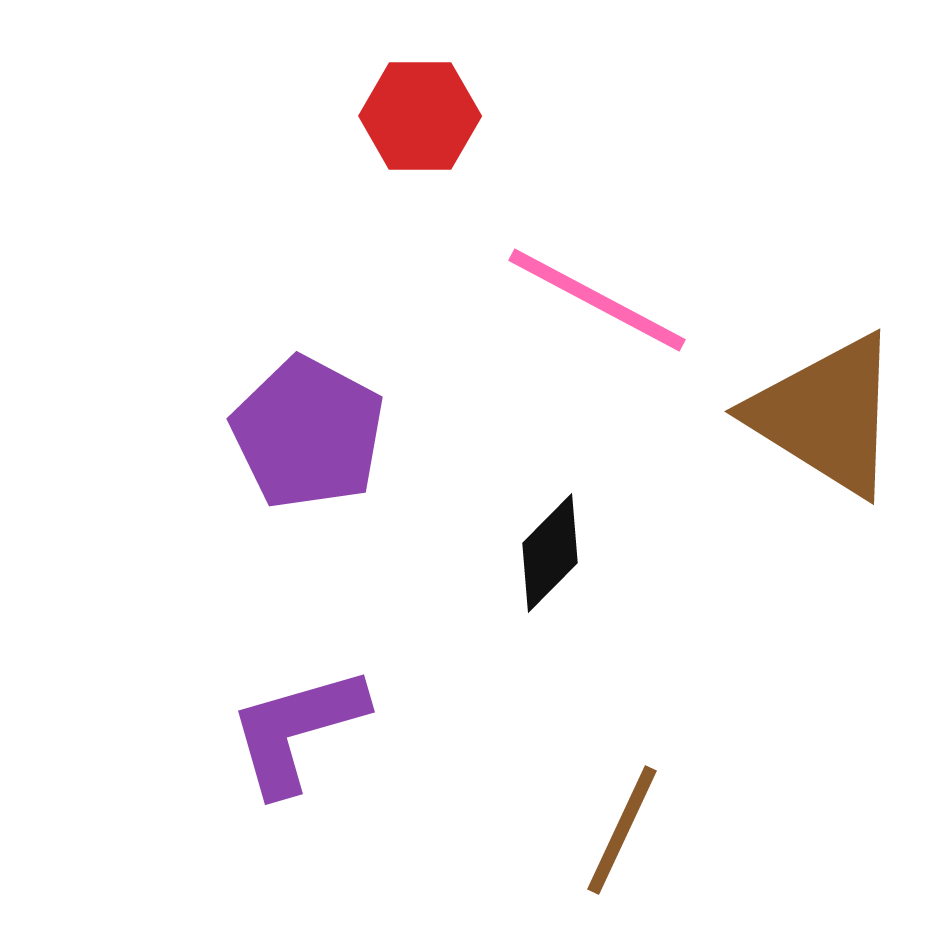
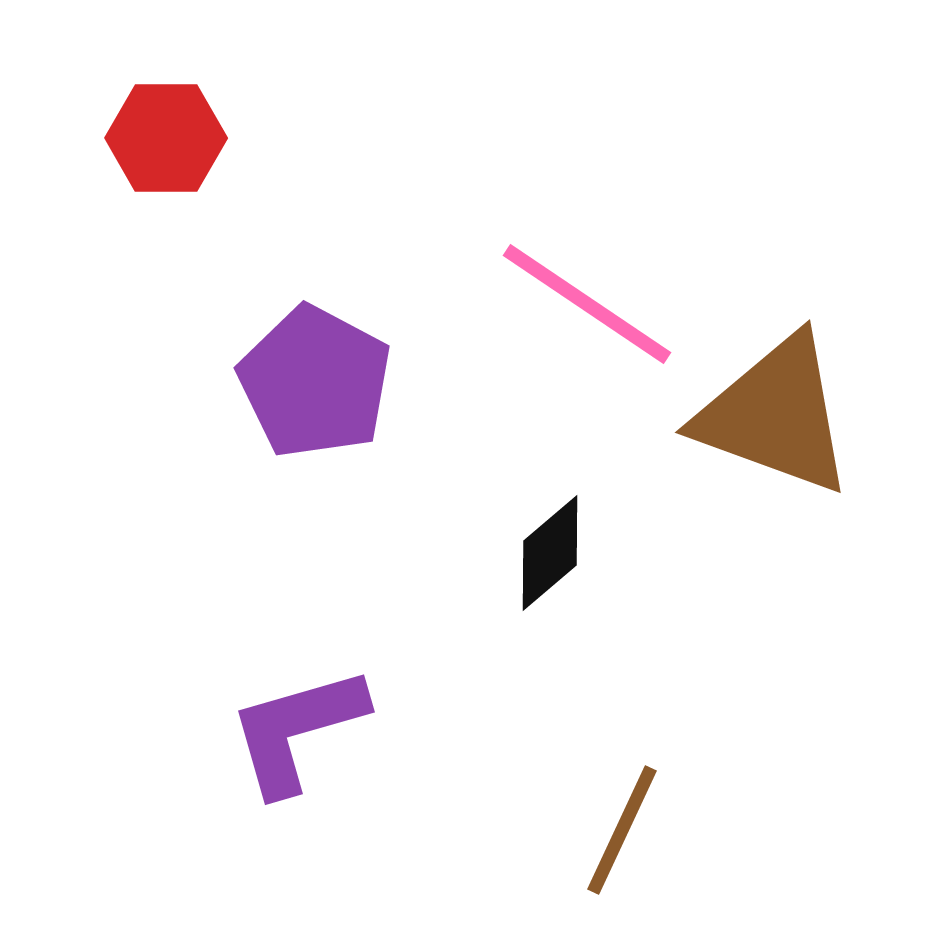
red hexagon: moved 254 px left, 22 px down
pink line: moved 10 px left, 4 px down; rotated 6 degrees clockwise
brown triangle: moved 51 px left; rotated 12 degrees counterclockwise
purple pentagon: moved 7 px right, 51 px up
black diamond: rotated 5 degrees clockwise
